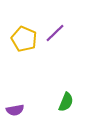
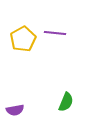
purple line: rotated 50 degrees clockwise
yellow pentagon: moved 1 px left; rotated 20 degrees clockwise
